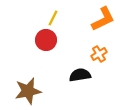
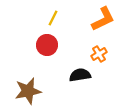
red circle: moved 1 px right, 5 px down
